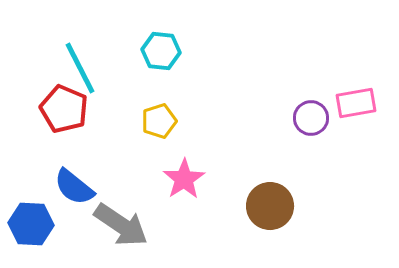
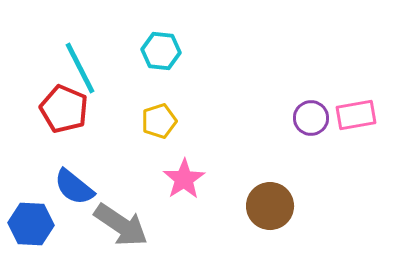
pink rectangle: moved 12 px down
